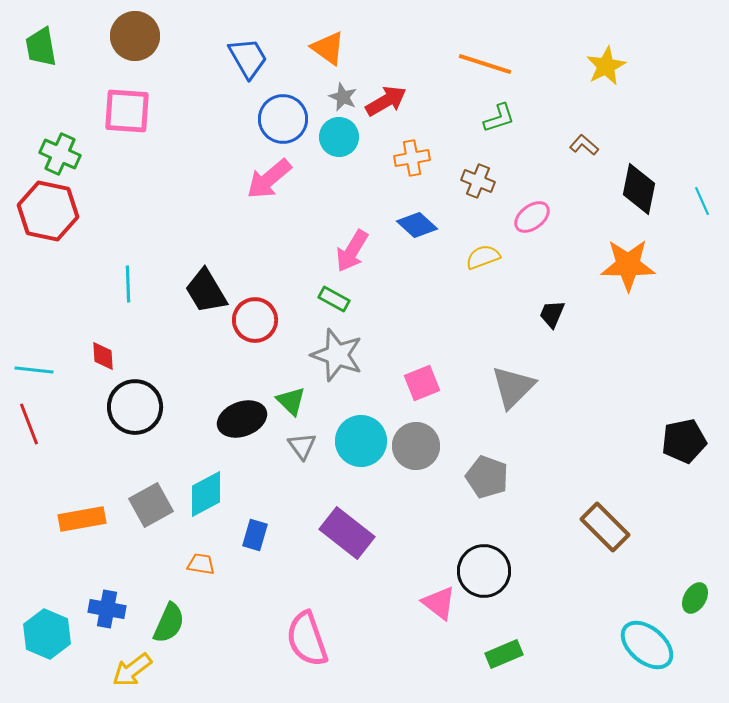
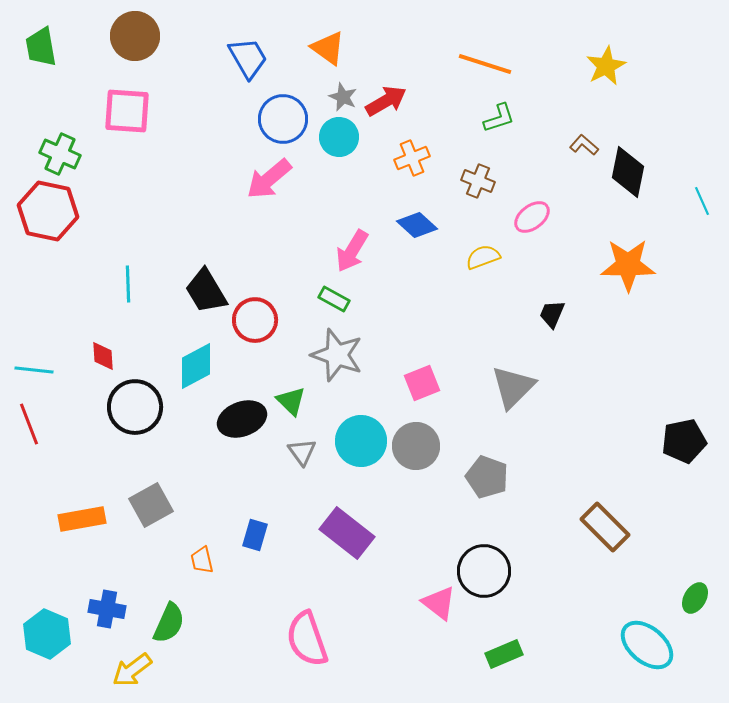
orange cross at (412, 158): rotated 12 degrees counterclockwise
black diamond at (639, 189): moved 11 px left, 17 px up
gray triangle at (302, 446): moved 6 px down
cyan diamond at (206, 494): moved 10 px left, 128 px up
orange trapezoid at (201, 564): moved 1 px right, 4 px up; rotated 112 degrees counterclockwise
